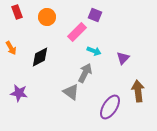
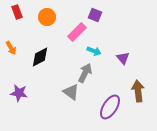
purple triangle: rotated 24 degrees counterclockwise
